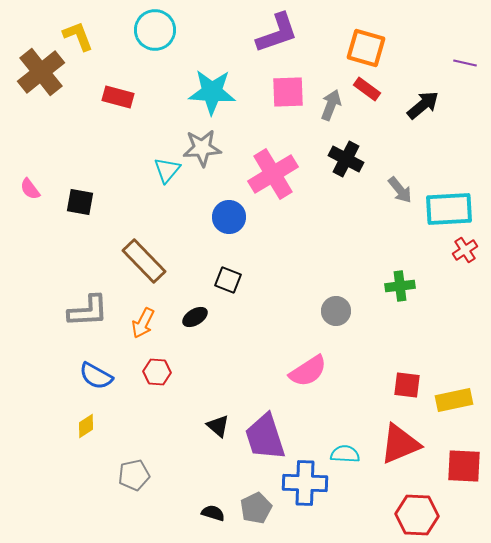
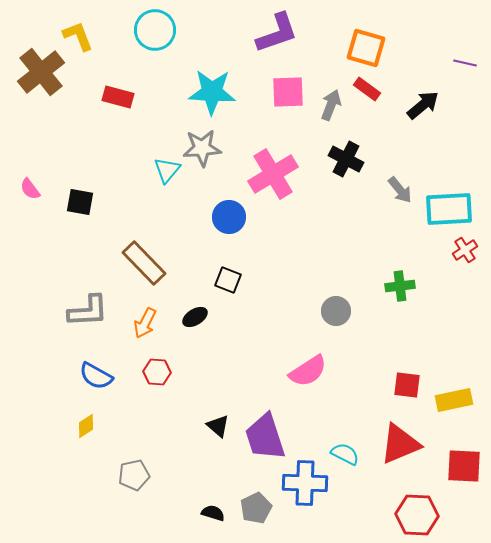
brown rectangle at (144, 261): moved 2 px down
orange arrow at (143, 323): moved 2 px right
cyan semicircle at (345, 454): rotated 24 degrees clockwise
